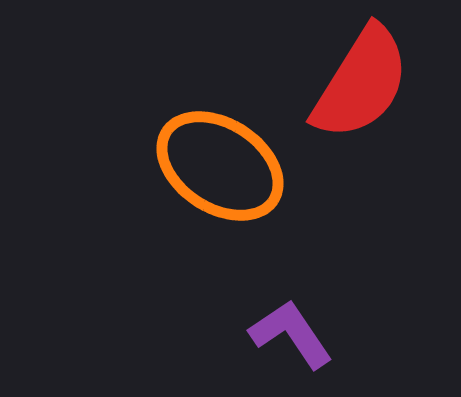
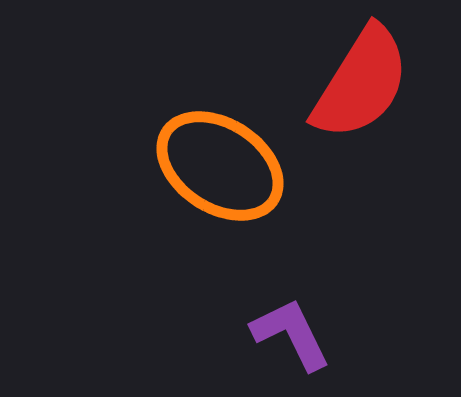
purple L-shape: rotated 8 degrees clockwise
